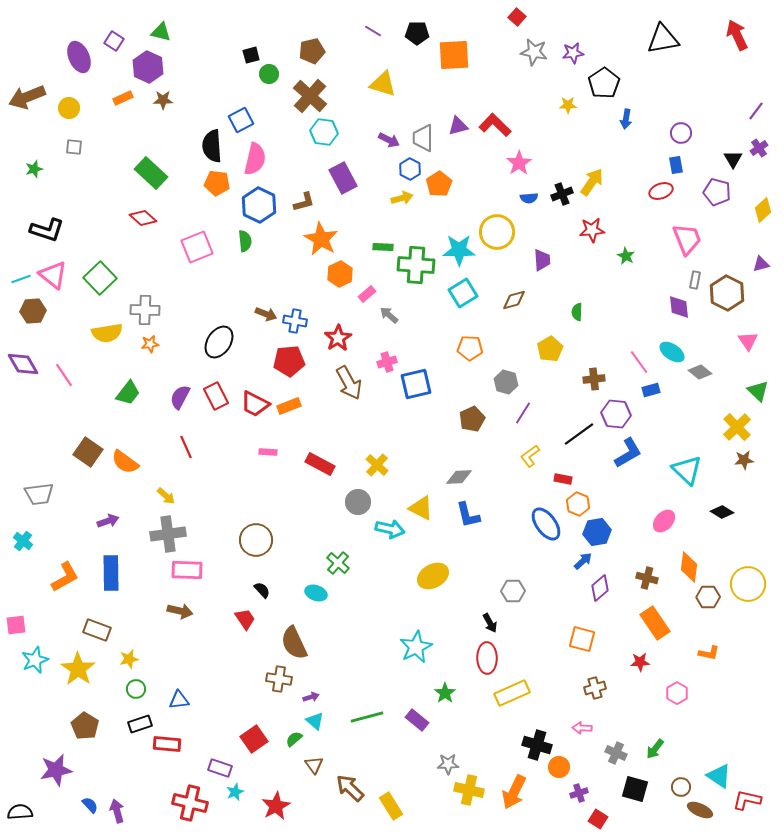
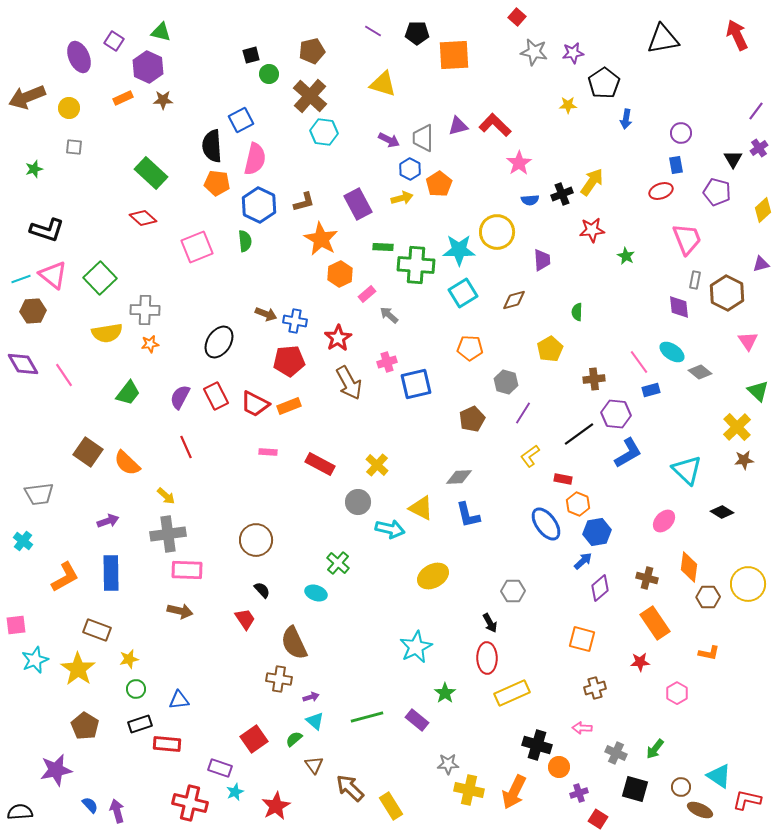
purple rectangle at (343, 178): moved 15 px right, 26 px down
blue semicircle at (529, 198): moved 1 px right, 2 px down
orange semicircle at (125, 462): moved 2 px right, 1 px down; rotated 8 degrees clockwise
